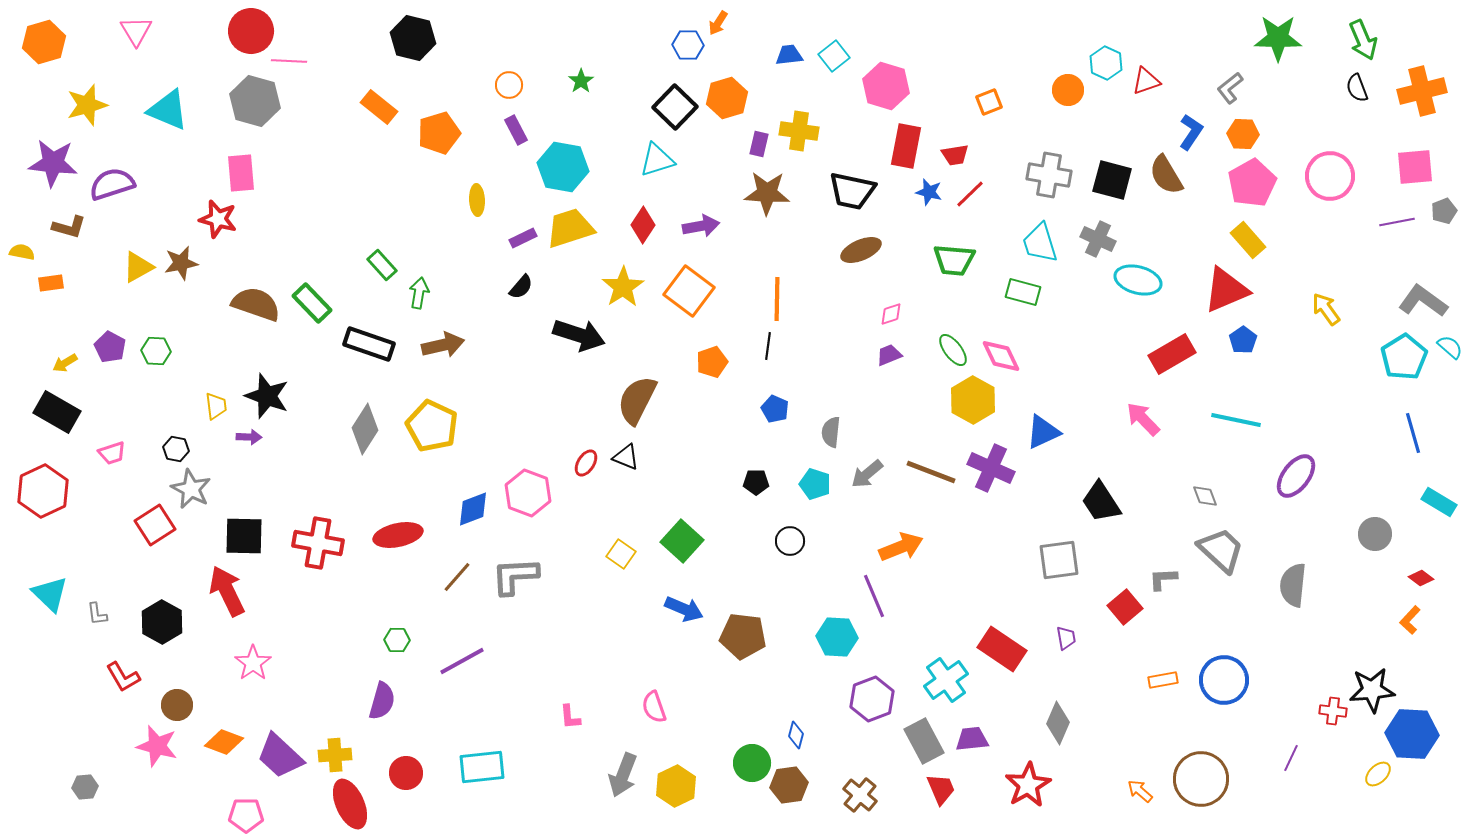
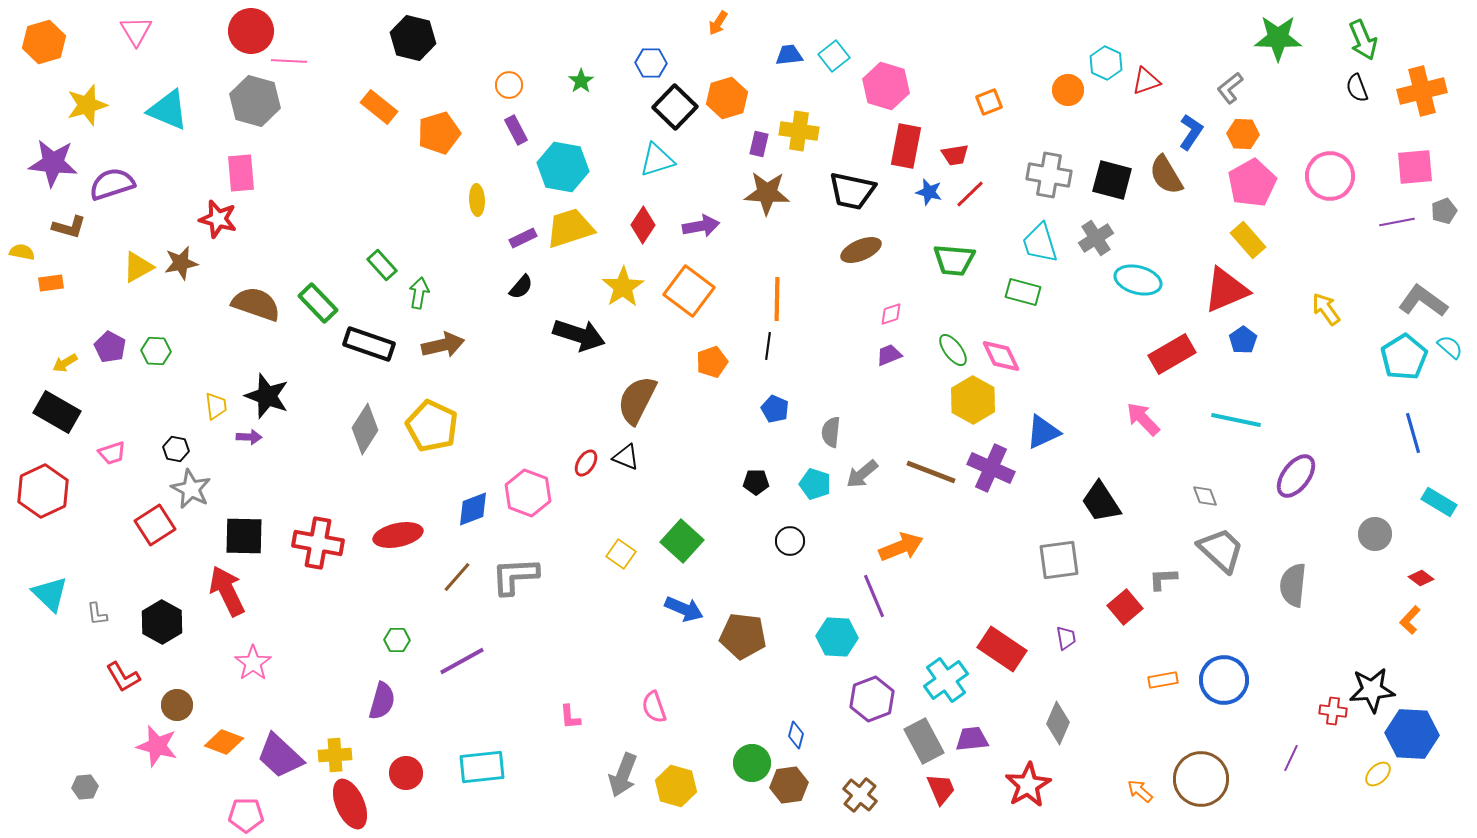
blue hexagon at (688, 45): moved 37 px left, 18 px down
gray cross at (1098, 239): moved 2 px left, 1 px up; rotated 32 degrees clockwise
green rectangle at (312, 303): moved 6 px right
gray arrow at (867, 474): moved 5 px left
yellow hexagon at (676, 786): rotated 18 degrees counterclockwise
